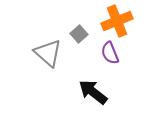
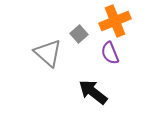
orange cross: moved 2 px left
